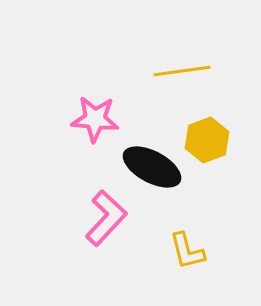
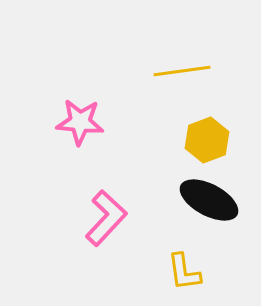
pink star: moved 15 px left, 3 px down
black ellipse: moved 57 px right, 33 px down
yellow L-shape: moved 3 px left, 21 px down; rotated 6 degrees clockwise
